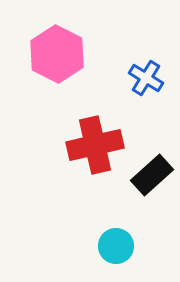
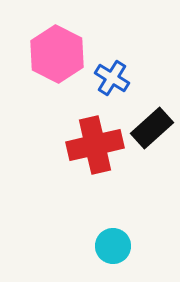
blue cross: moved 34 px left
black rectangle: moved 47 px up
cyan circle: moved 3 px left
